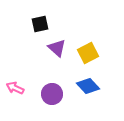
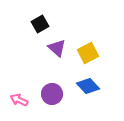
black square: rotated 18 degrees counterclockwise
pink arrow: moved 4 px right, 12 px down
